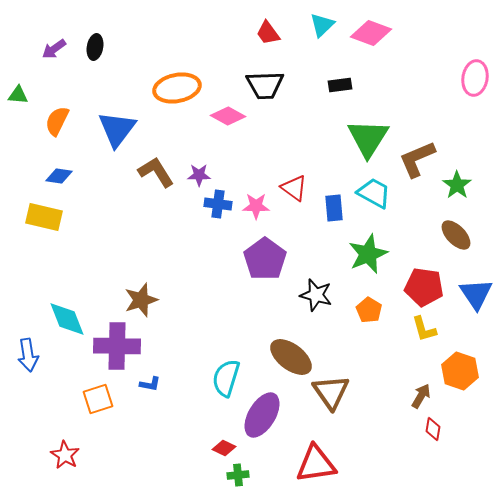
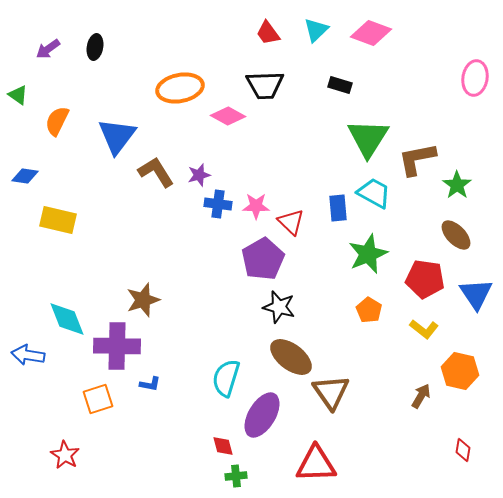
cyan triangle at (322, 25): moved 6 px left, 5 px down
purple arrow at (54, 49): moved 6 px left
black rectangle at (340, 85): rotated 25 degrees clockwise
orange ellipse at (177, 88): moved 3 px right
green triangle at (18, 95): rotated 30 degrees clockwise
blue triangle at (117, 129): moved 7 px down
brown L-shape at (417, 159): rotated 12 degrees clockwise
purple star at (199, 175): rotated 15 degrees counterclockwise
blue diamond at (59, 176): moved 34 px left
red triangle at (294, 188): moved 3 px left, 34 px down; rotated 8 degrees clockwise
blue rectangle at (334, 208): moved 4 px right
yellow rectangle at (44, 217): moved 14 px right, 3 px down
purple pentagon at (265, 259): moved 2 px left; rotated 6 degrees clockwise
red pentagon at (424, 287): moved 1 px right, 8 px up
black star at (316, 295): moved 37 px left, 12 px down
brown star at (141, 300): moved 2 px right
yellow L-shape at (424, 329): rotated 36 degrees counterclockwise
blue arrow at (28, 355): rotated 108 degrees clockwise
orange hexagon at (460, 371): rotated 6 degrees counterclockwise
red diamond at (433, 429): moved 30 px right, 21 px down
red diamond at (224, 448): moved 1 px left, 2 px up; rotated 50 degrees clockwise
red triangle at (316, 464): rotated 6 degrees clockwise
green cross at (238, 475): moved 2 px left, 1 px down
